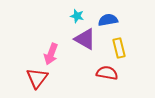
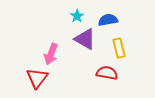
cyan star: rotated 24 degrees clockwise
